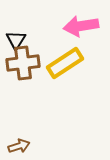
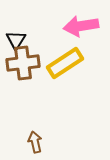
brown arrow: moved 16 px right, 4 px up; rotated 85 degrees counterclockwise
